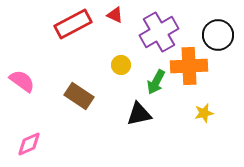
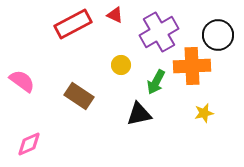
orange cross: moved 3 px right
